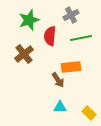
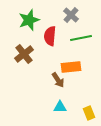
gray cross: rotated 21 degrees counterclockwise
yellow rectangle: rotated 24 degrees clockwise
